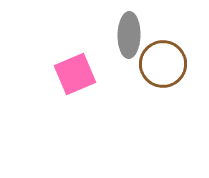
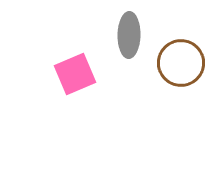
brown circle: moved 18 px right, 1 px up
